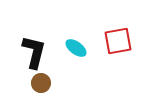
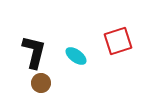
red square: rotated 8 degrees counterclockwise
cyan ellipse: moved 8 px down
